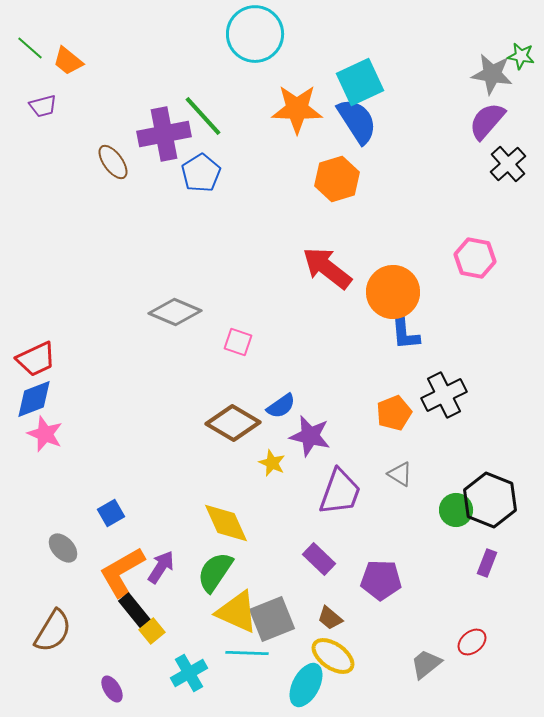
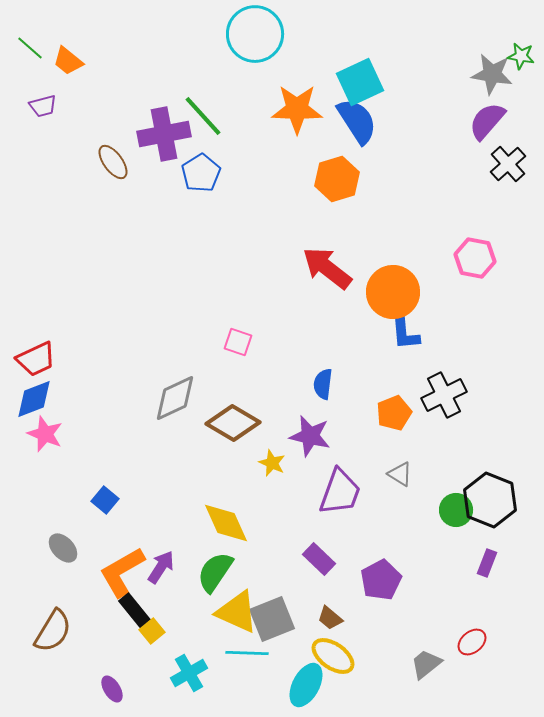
gray diamond at (175, 312): moved 86 px down; rotated 48 degrees counterclockwise
blue semicircle at (281, 406): moved 42 px right, 22 px up; rotated 132 degrees clockwise
blue square at (111, 513): moved 6 px left, 13 px up; rotated 20 degrees counterclockwise
purple pentagon at (381, 580): rotated 30 degrees counterclockwise
